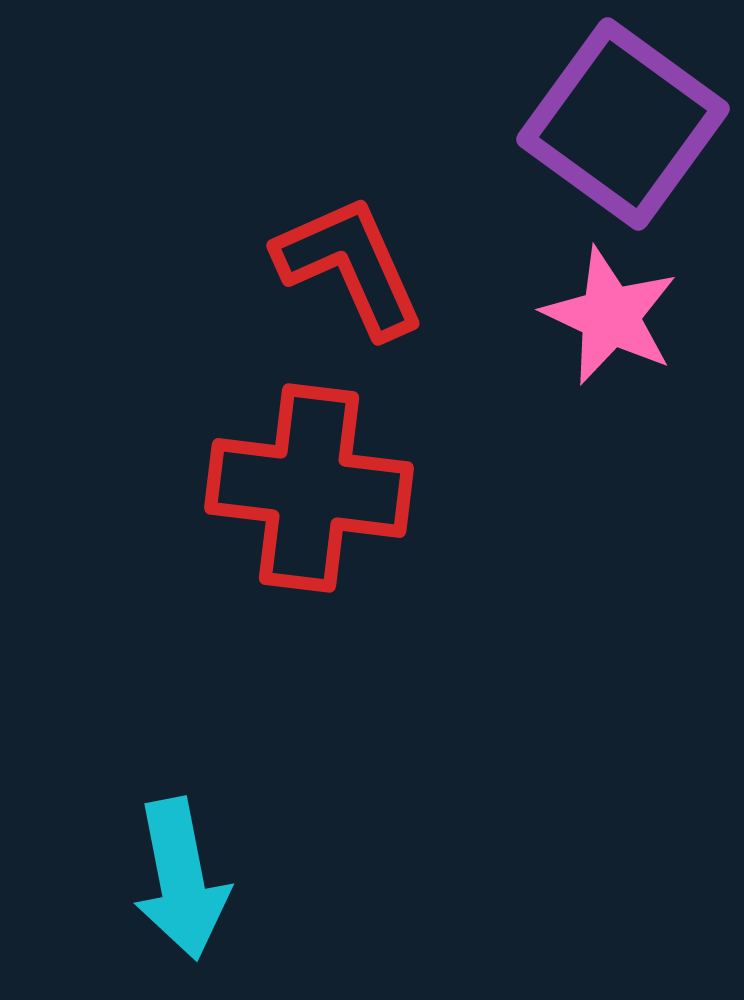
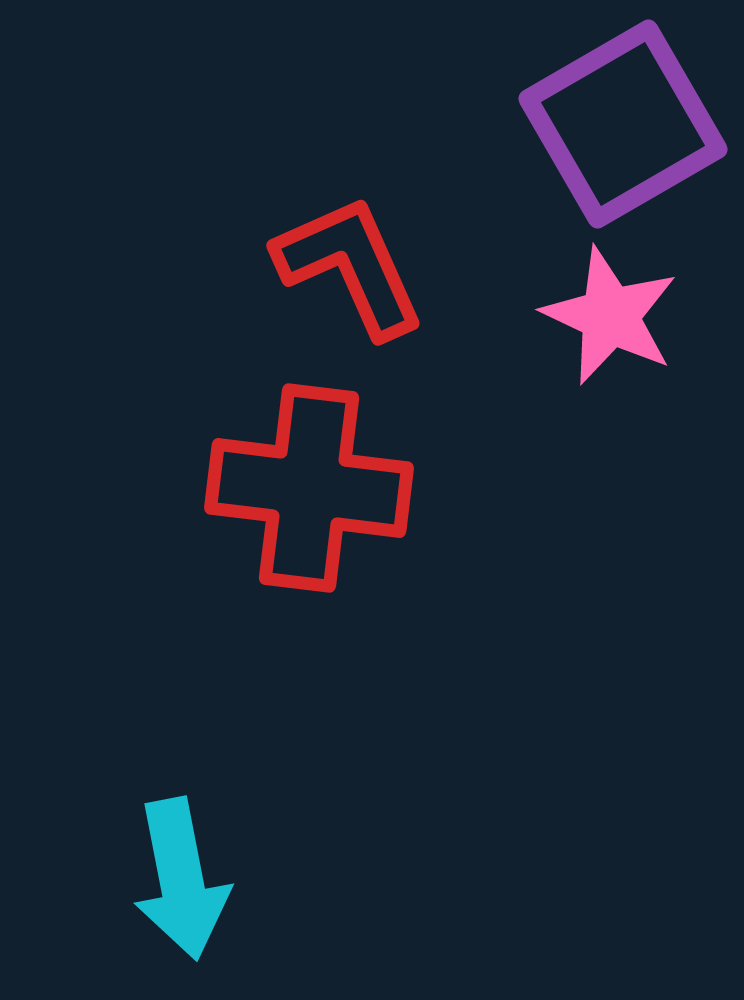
purple square: rotated 24 degrees clockwise
